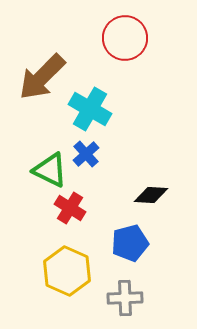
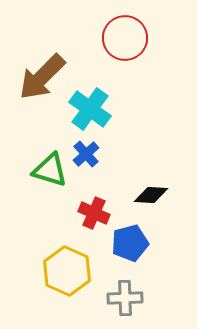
cyan cross: rotated 6 degrees clockwise
green triangle: rotated 9 degrees counterclockwise
red cross: moved 24 px right, 5 px down; rotated 8 degrees counterclockwise
